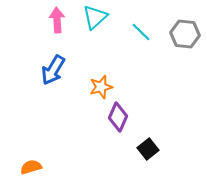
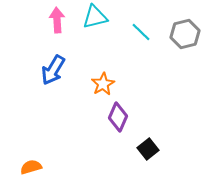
cyan triangle: rotated 28 degrees clockwise
gray hexagon: rotated 20 degrees counterclockwise
orange star: moved 2 px right, 3 px up; rotated 15 degrees counterclockwise
